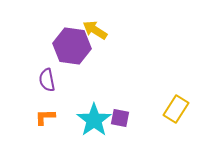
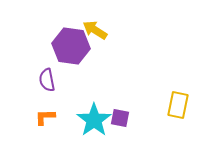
purple hexagon: moved 1 px left
yellow rectangle: moved 2 px right, 4 px up; rotated 20 degrees counterclockwise
